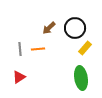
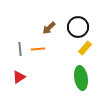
black circle: moved 3 px right, 1 px up
